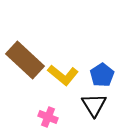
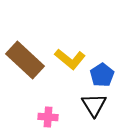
yellow L-shape: moved 7 px right, 16 px up
pink cross: rotated 18 degrees counterclockwise
